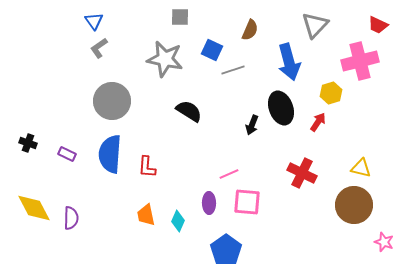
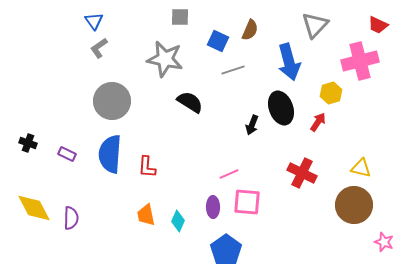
blue square: moved 6 px right, 9 px up
black semicircle: moved 1 px right, 9 px up
purple ellipse: moved 4 px right, 4 px down
